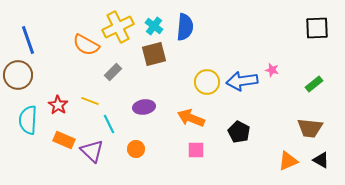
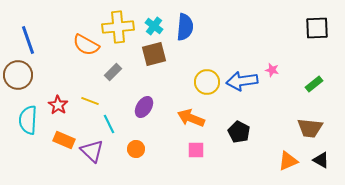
yellow cross: rotated 20 degrees clockwise
purple ellipse: rotated 50 degrees counterclockwise
